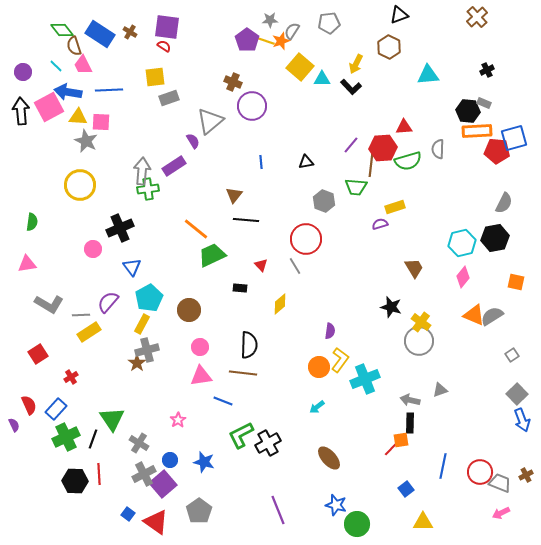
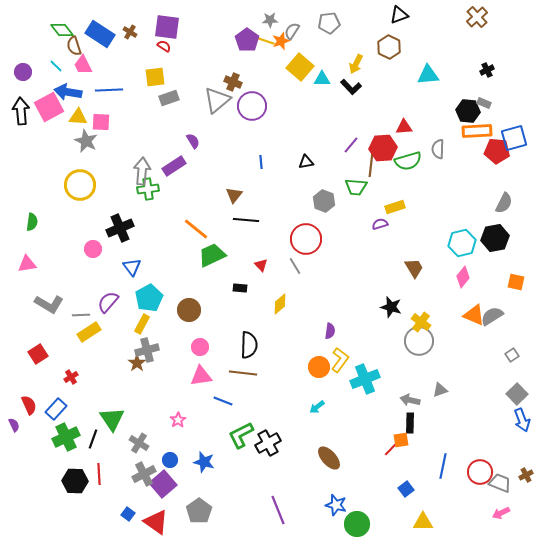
gray triangle at (210, 121): moved 7 px right, 21 px up
